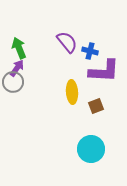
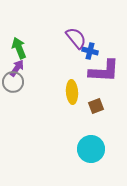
purple semicircle: moved 9 px right, 4 px up
